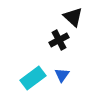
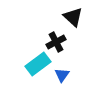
black cross: moved 3 px left, 2 px down
cyan rectangle: moved 5 px right, 14 px up
